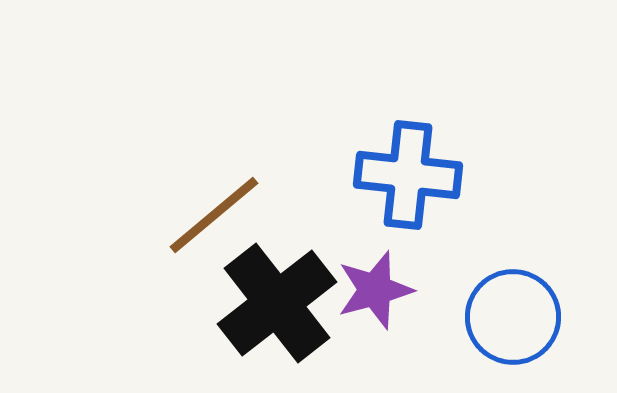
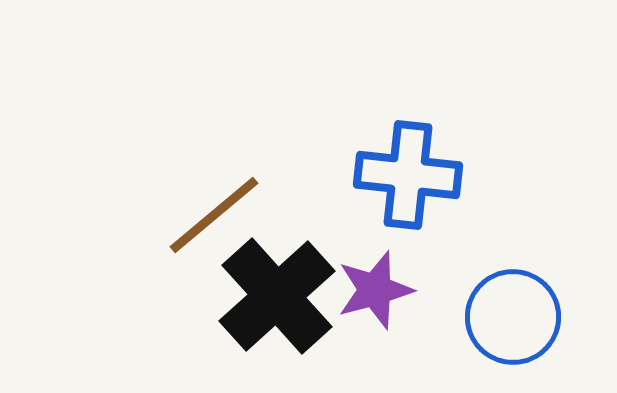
black cross: moved 7 px up; rotated 4 degrees counterclockwise
